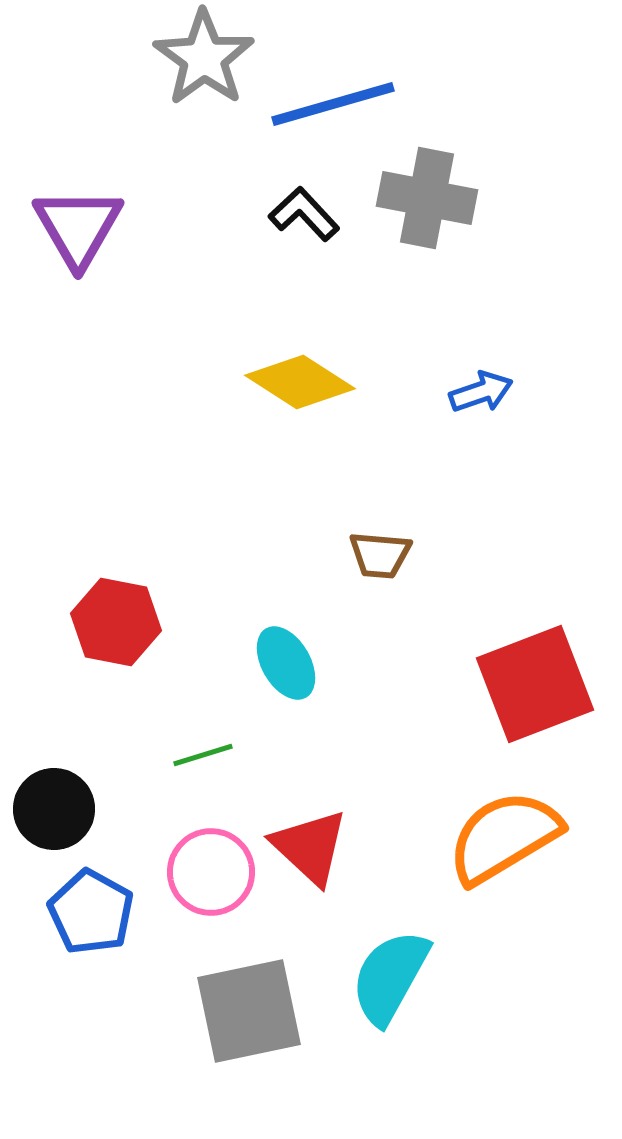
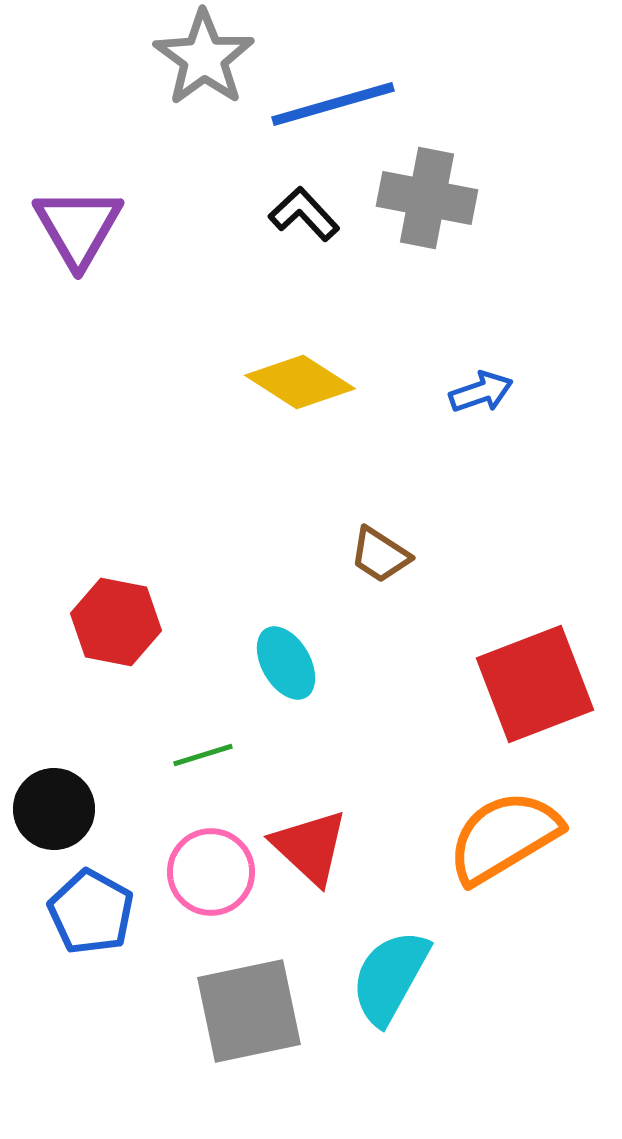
brown trapezoid: rotated 28 degrees clockwise
